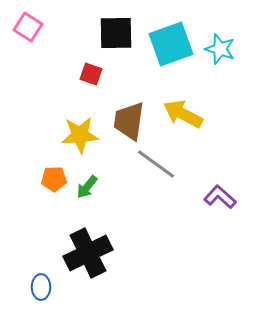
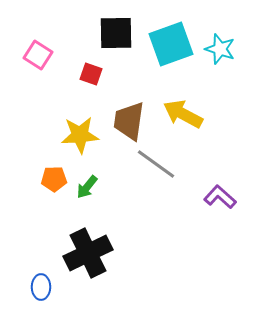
pink square: moved 10 px right, 28 px down
